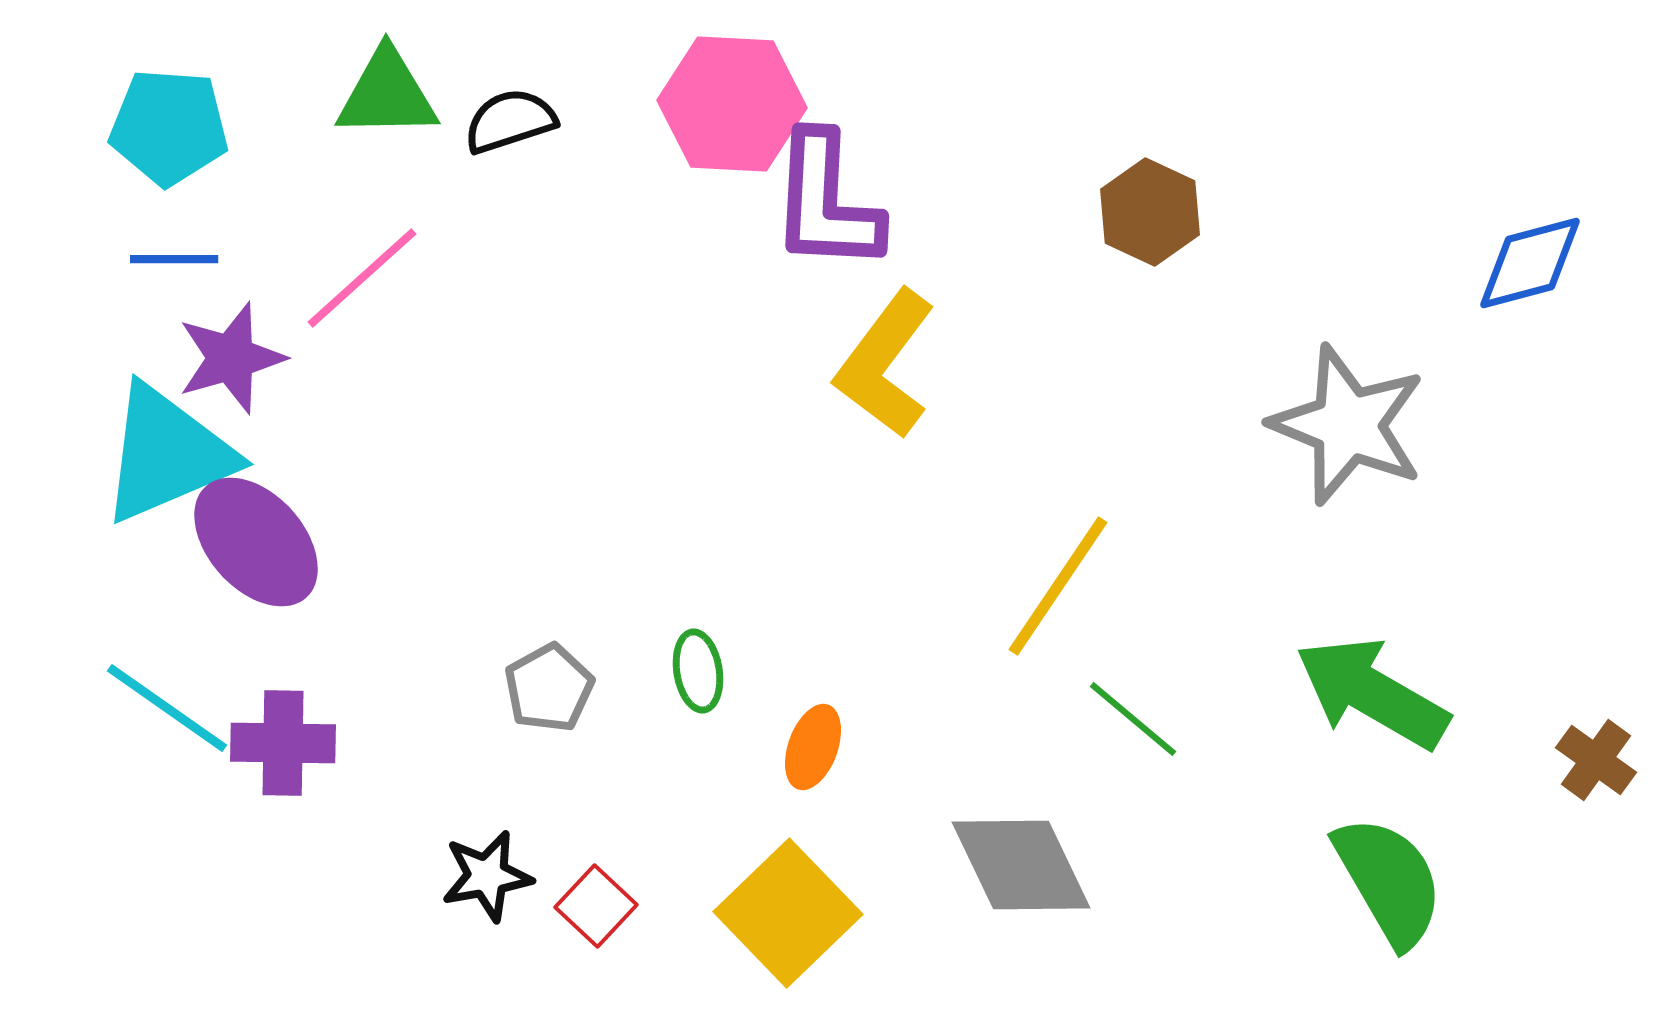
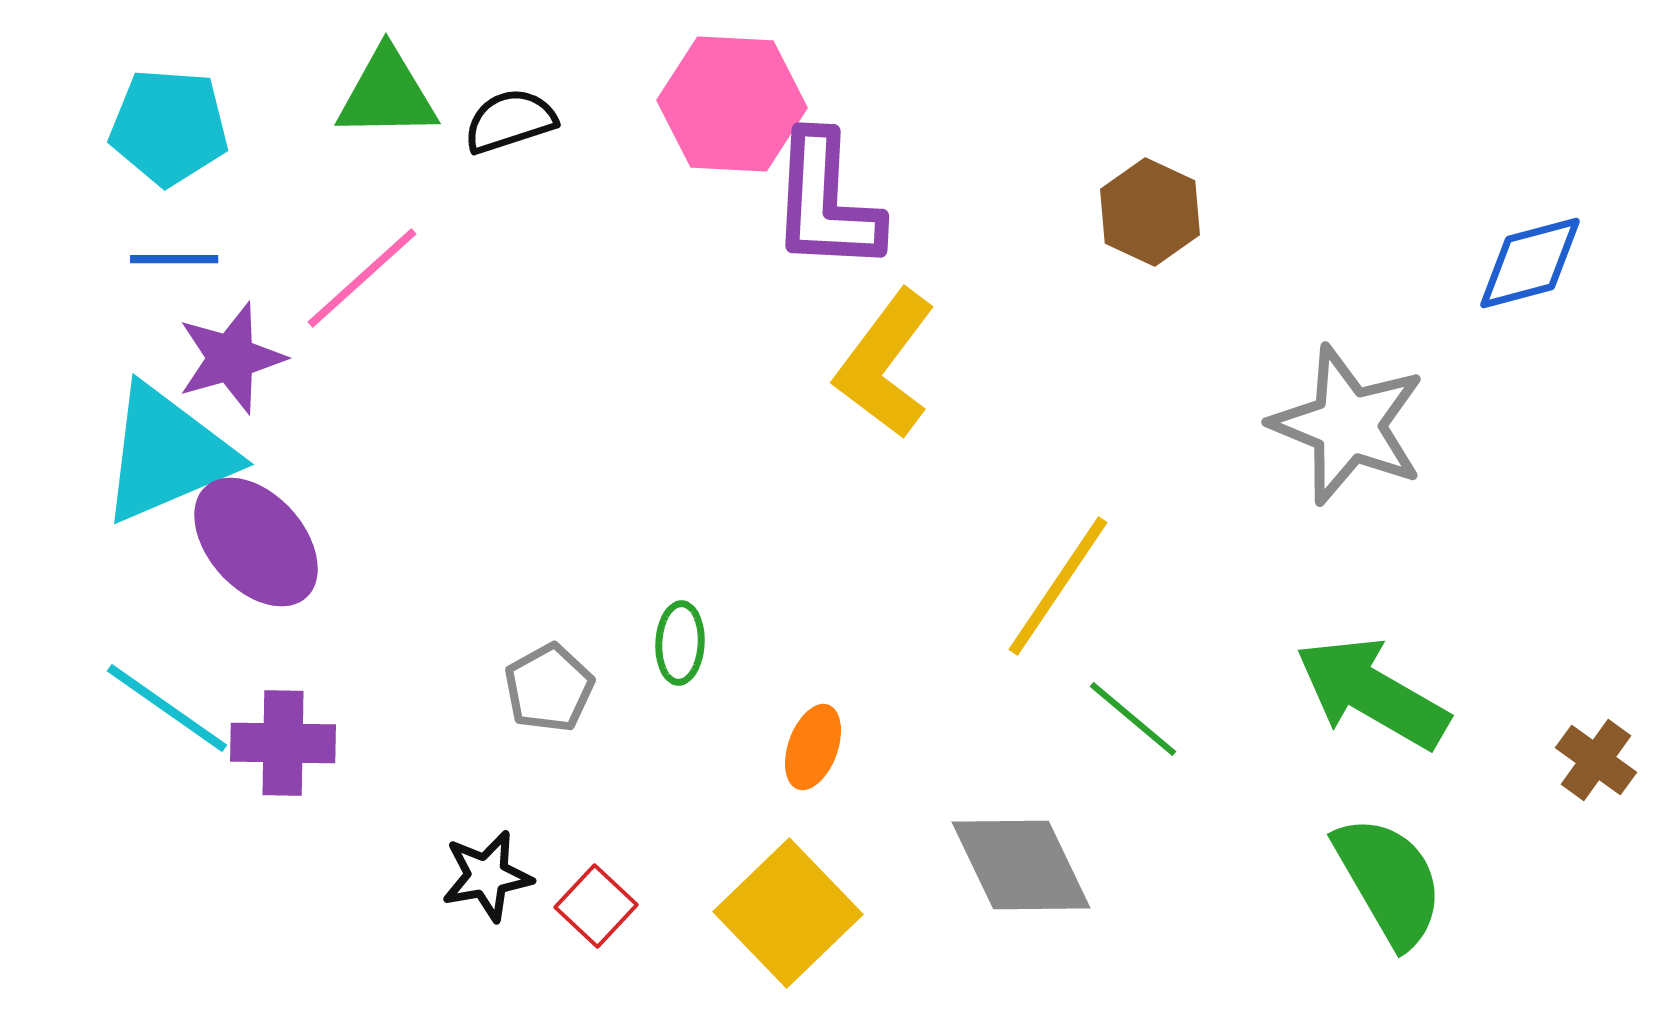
green ellipse: moved 18 px left, 28 px up; rotated 12 degrees clockwise
